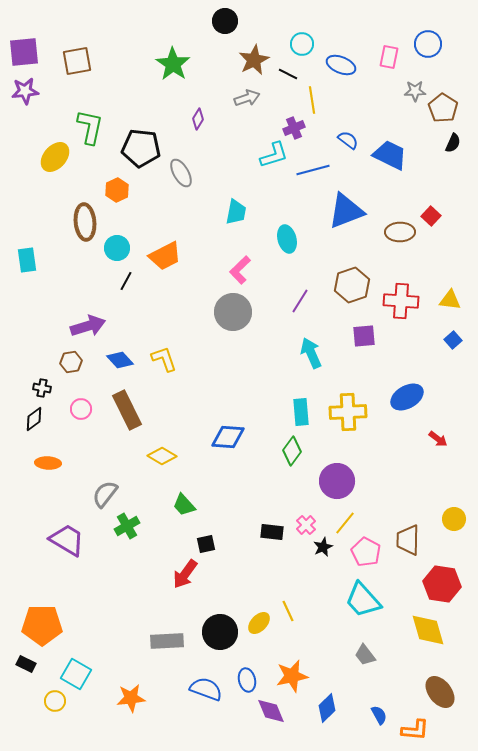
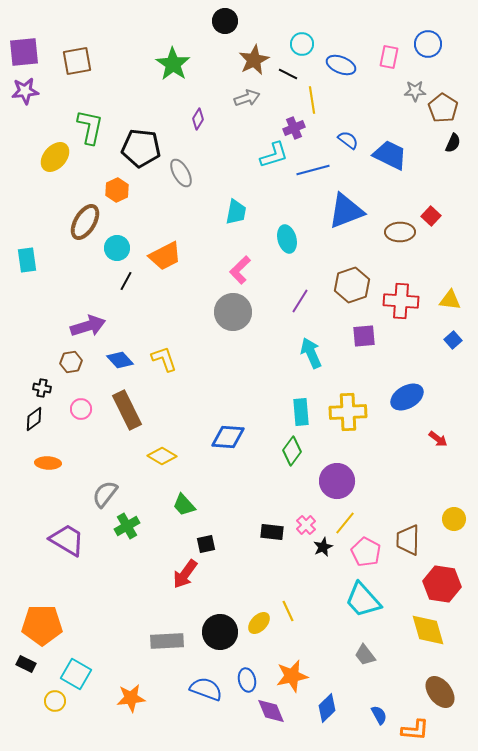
brown ellipse at (85, 222): rotated 36 degrees clockwise
